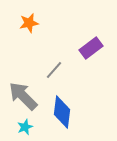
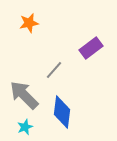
gray arrow: moved 1 px right, 1 px up
